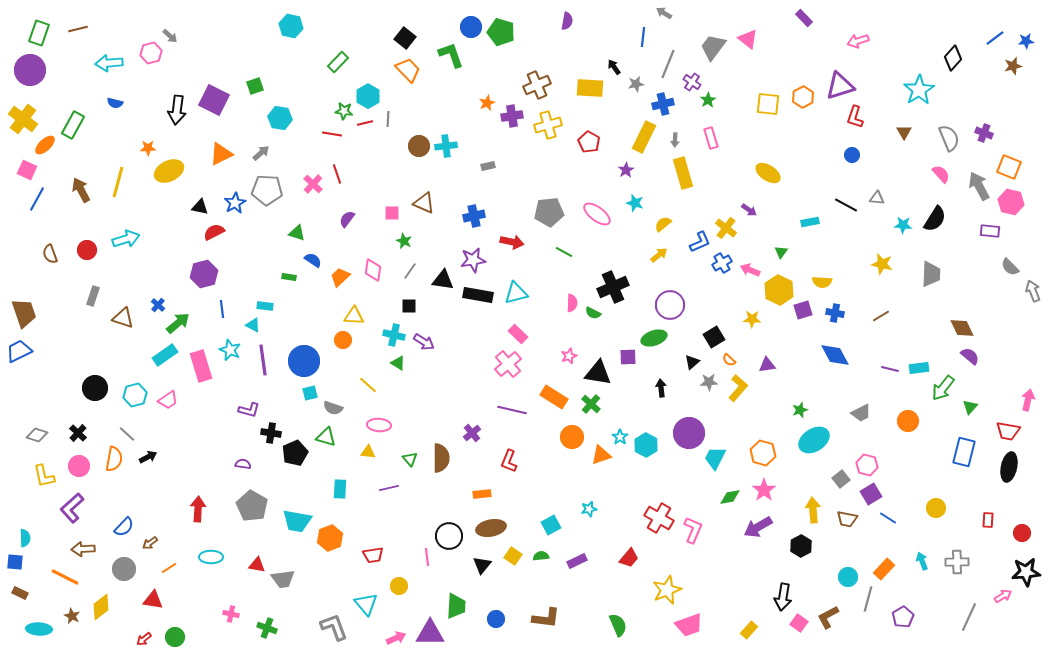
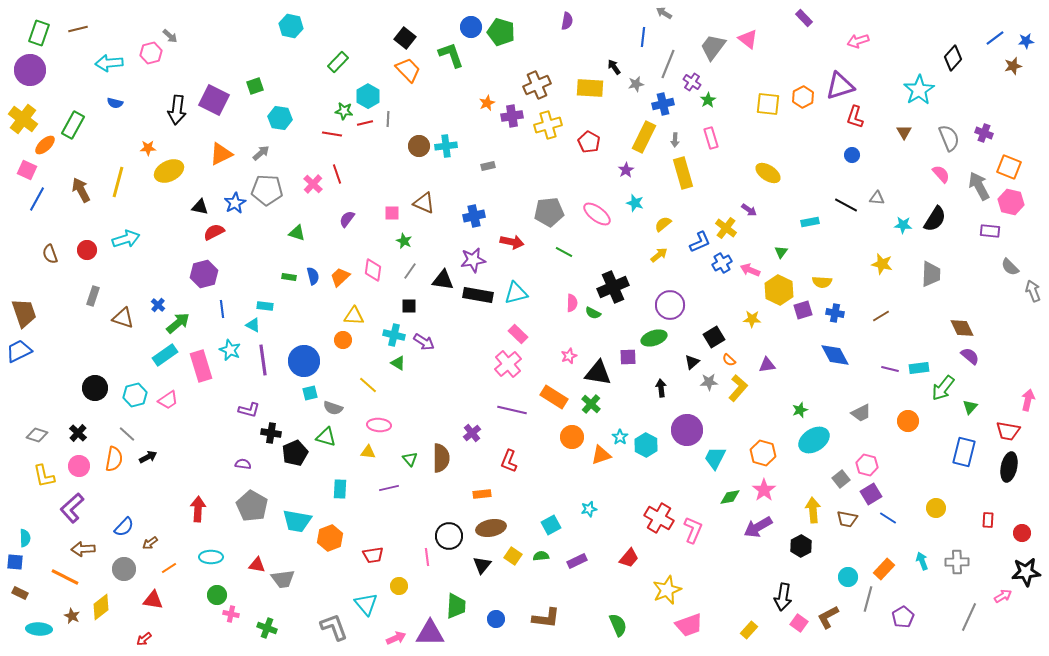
blue semicircle at (313, 260): moved 16 px down; rotated 42 degrees clockwise
purple circle at (689, 433): moved 2 px left, 3 px up
green circle at (175, 637): moved 42 px right, 42 px up
